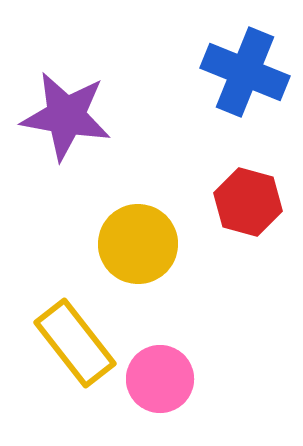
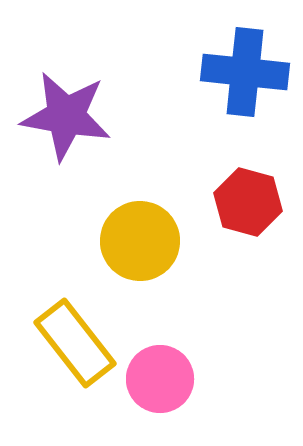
blue cross: rotated 16 degrees counterclockwise
yellow circle: moved 2 px right, 3 px up
